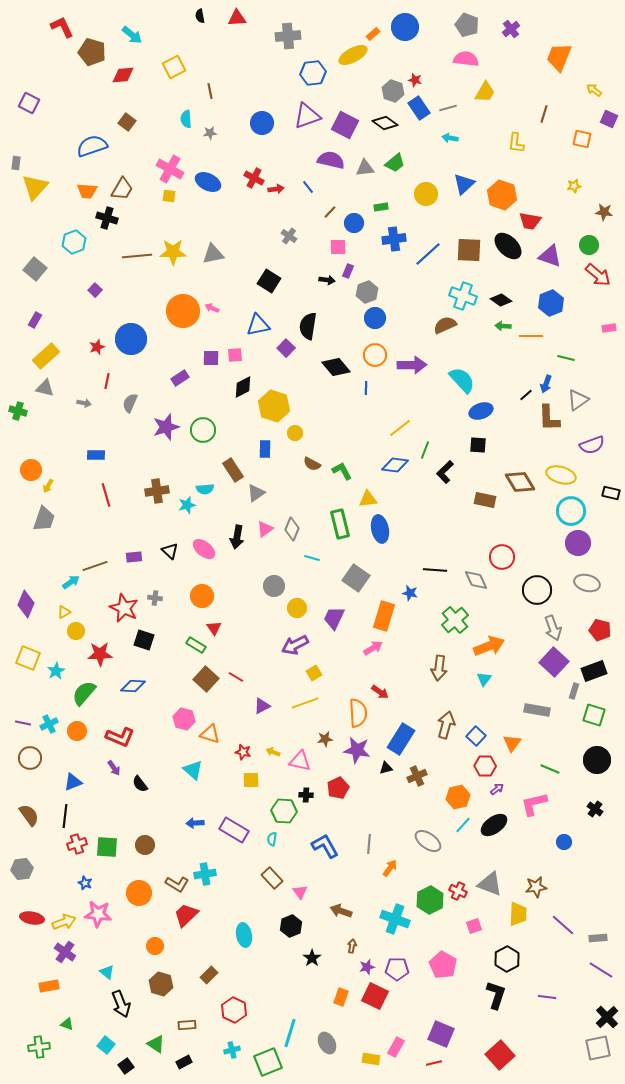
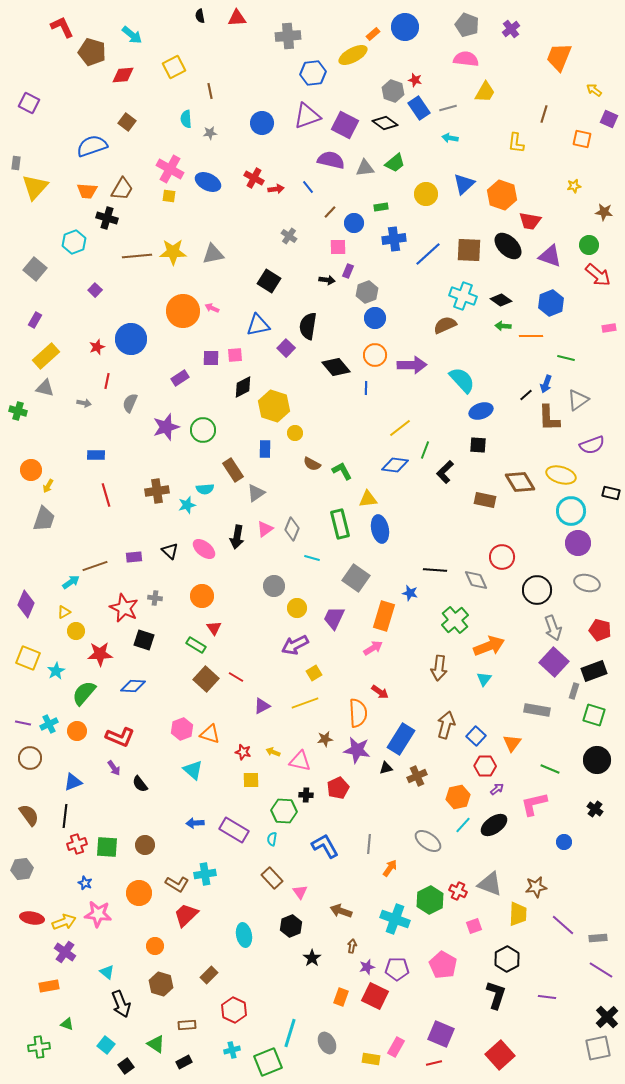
pink hexagon at (184, 719): moved 2 px left, 10 px down; rotated 25 degrees clockwise
